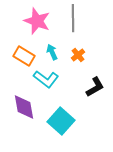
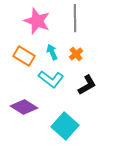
gray line: moved 2 px right
orange cross: moved 2 px left, 1 px up
cyan L-shape: moved 5 px right
black L-shape: moved 8 px left, 2 px up
purple diamond: rotated 48 degrees counterclockwise
cyan square: moved 4 px right, 5 px down
